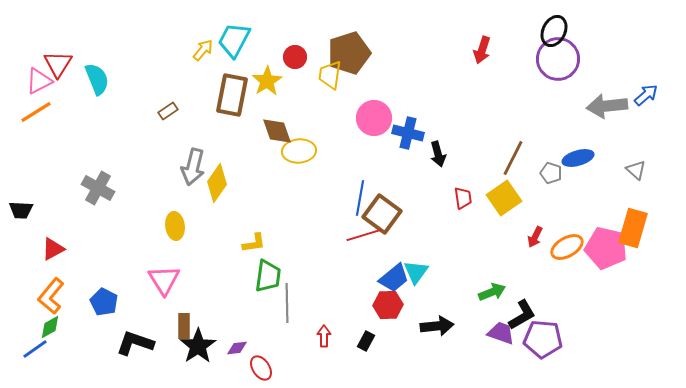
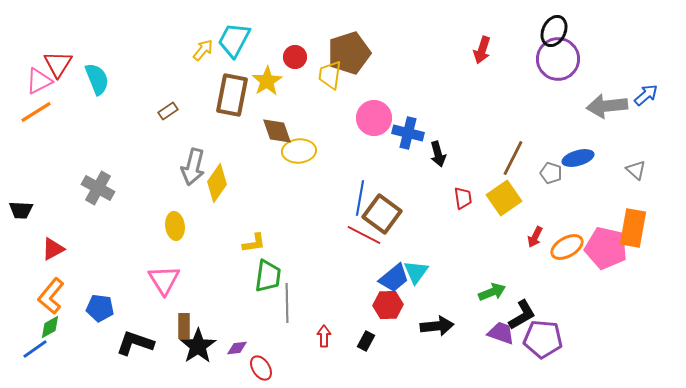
orange rectangle at (633, 228): rotated 6 degrees counterclockwise
red line at (364, 235): rotated 44 degrees clockwise
blue pentagon at (104, 302): moved 4 px left, 6 px down; rotated 20 degrees counterclockwise
